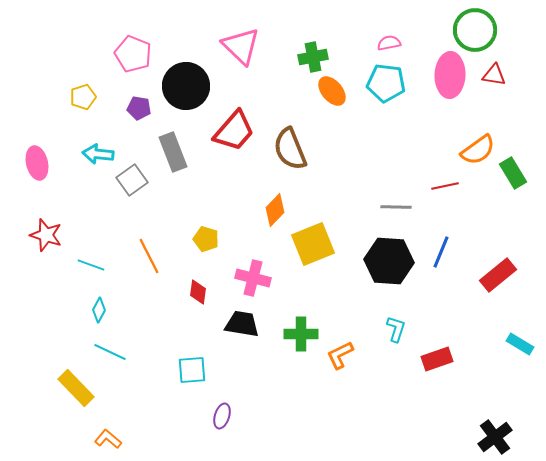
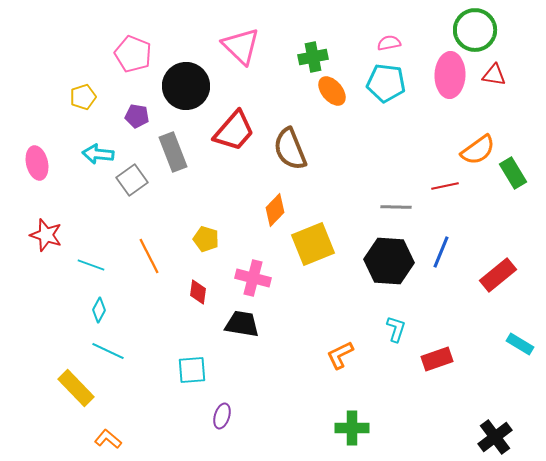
purple pentagon at (139, 108): moved 2 px left, 8 px down
green cross at (301, 334): moved 51 px right, 94 px down
cyan line at (110, 352): moved 2 px left, 1 px up
